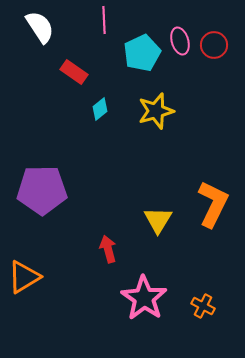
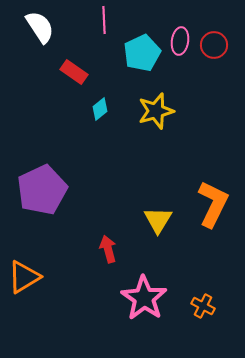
pink ellipse: rotated 24 degrees clockwise
purple pentagon: rotated 24 degrees counterclockwise
